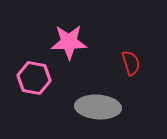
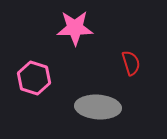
pink star: moved 6 px right, 14 px up
pink hexagon: rotated 8 degrees clockwise
